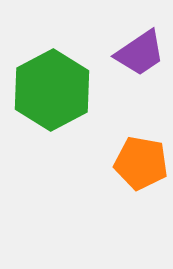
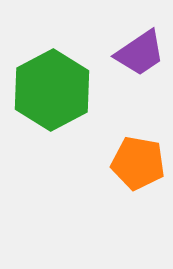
orange pentagon: moved 3 px left
